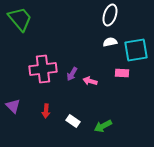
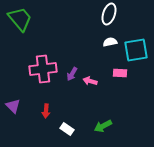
white ellipse: moved 1 px left, 1 px up
pink rectangle: moved 2 px left
white rectangle: moved 6 px left, 8 px down
